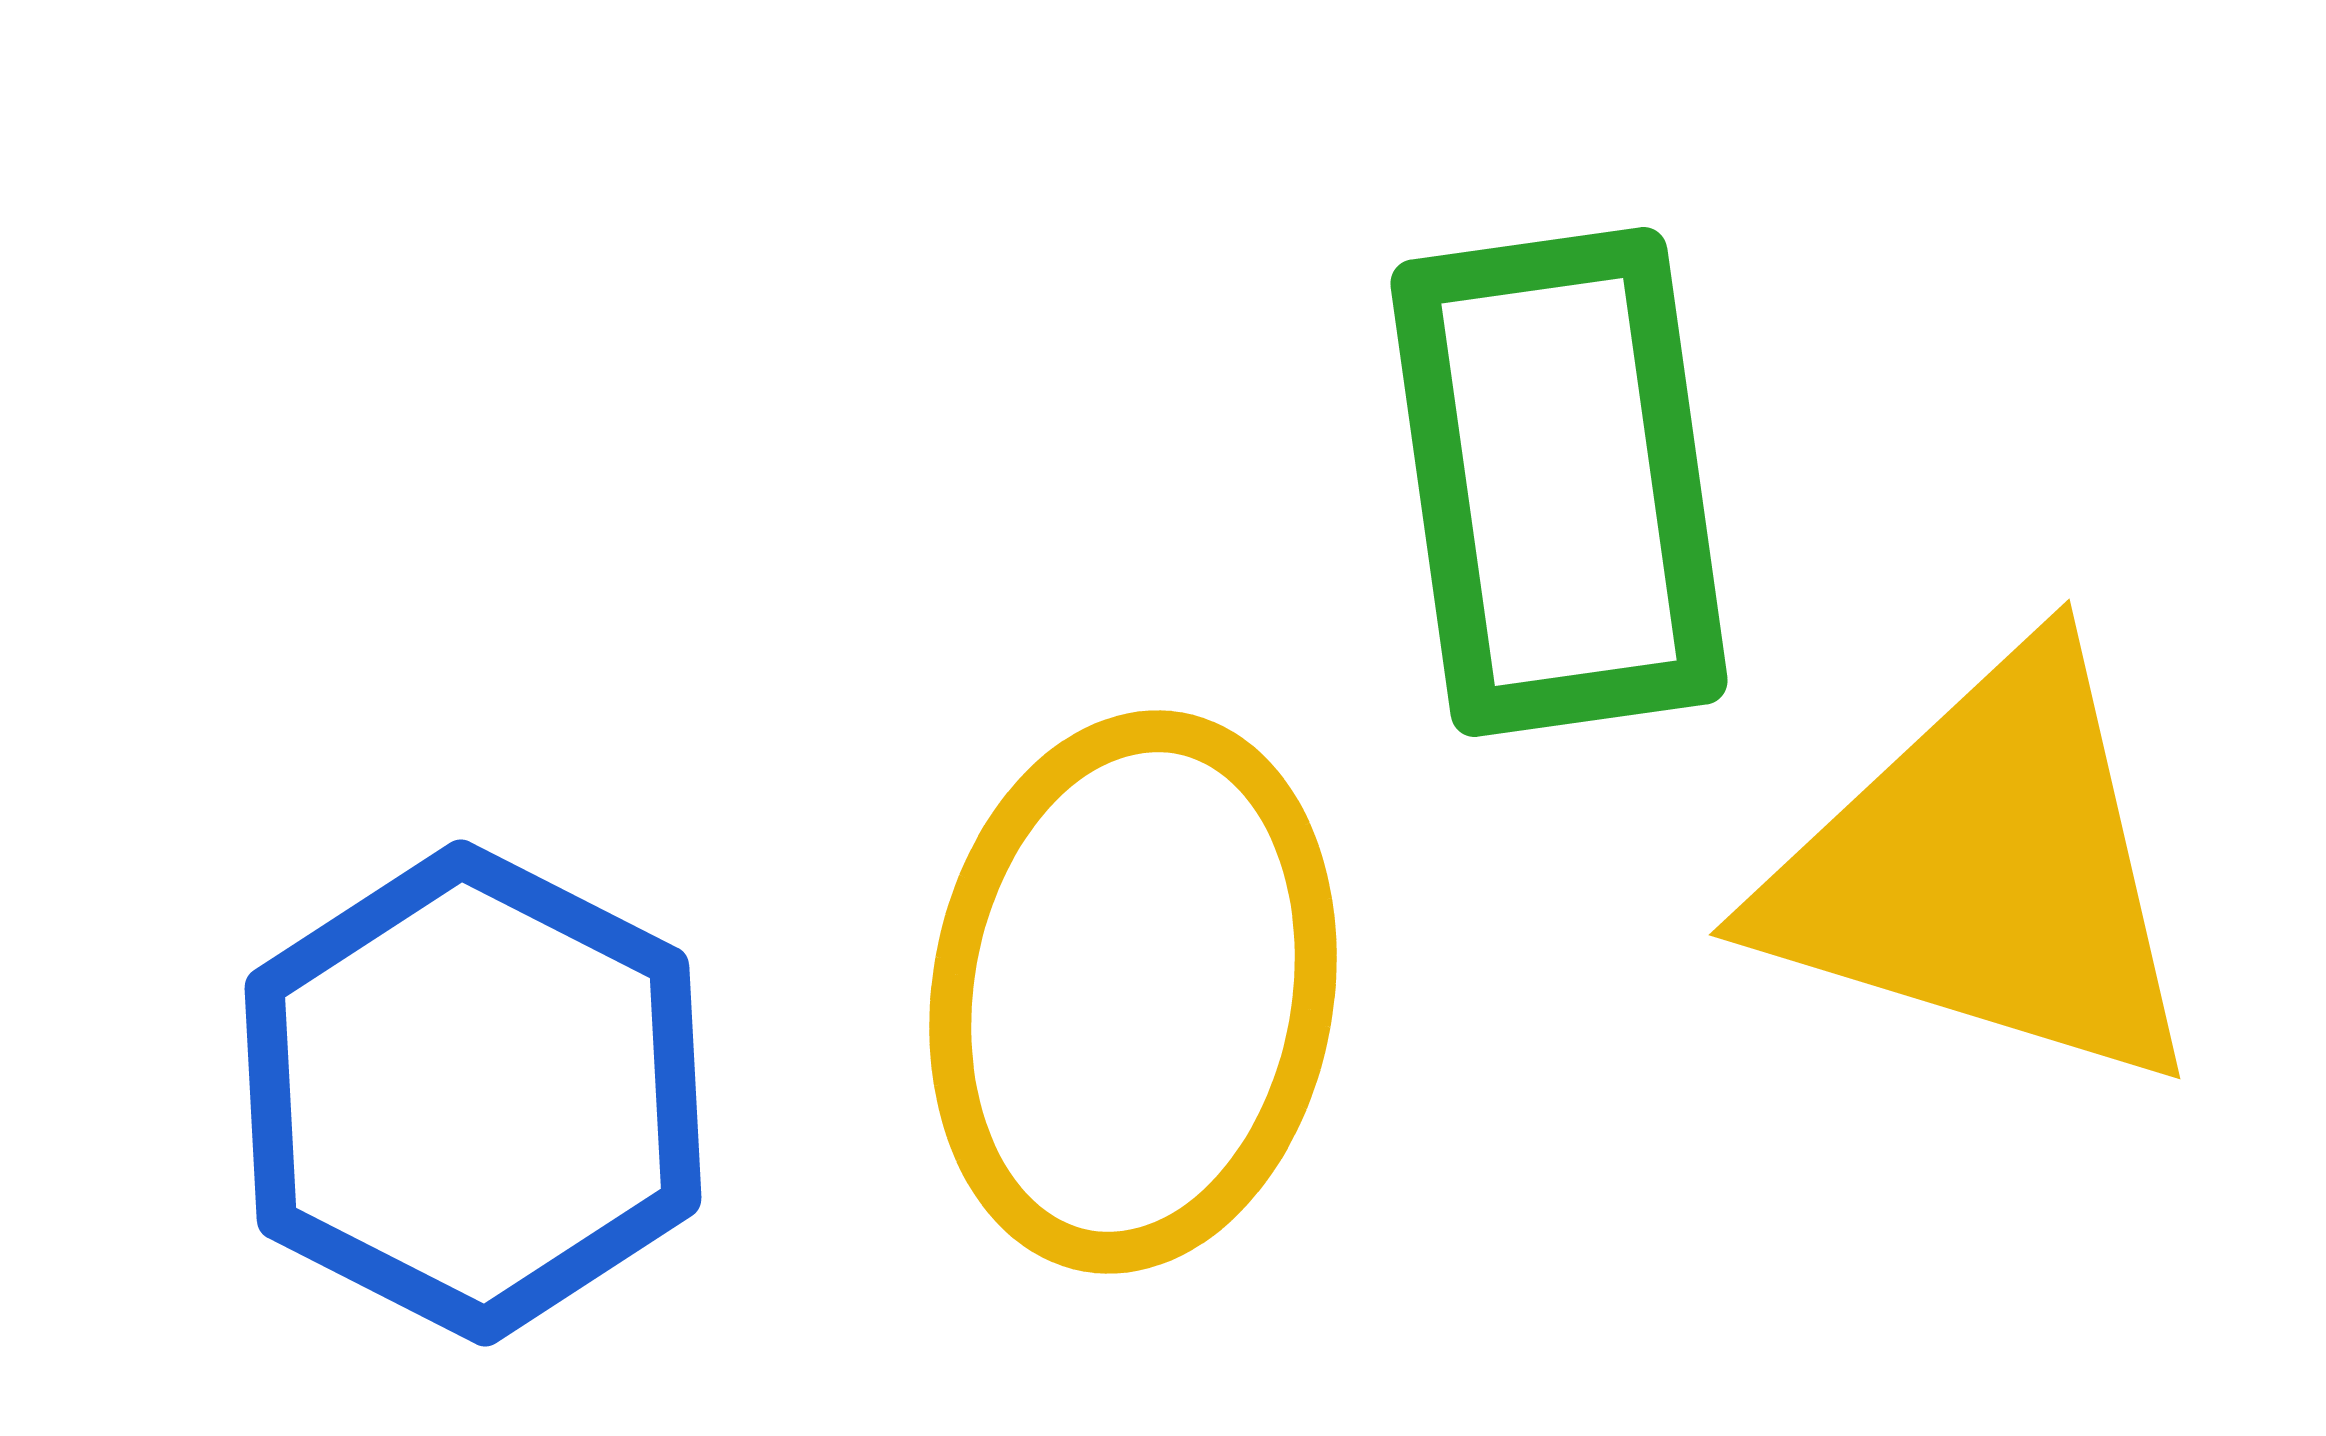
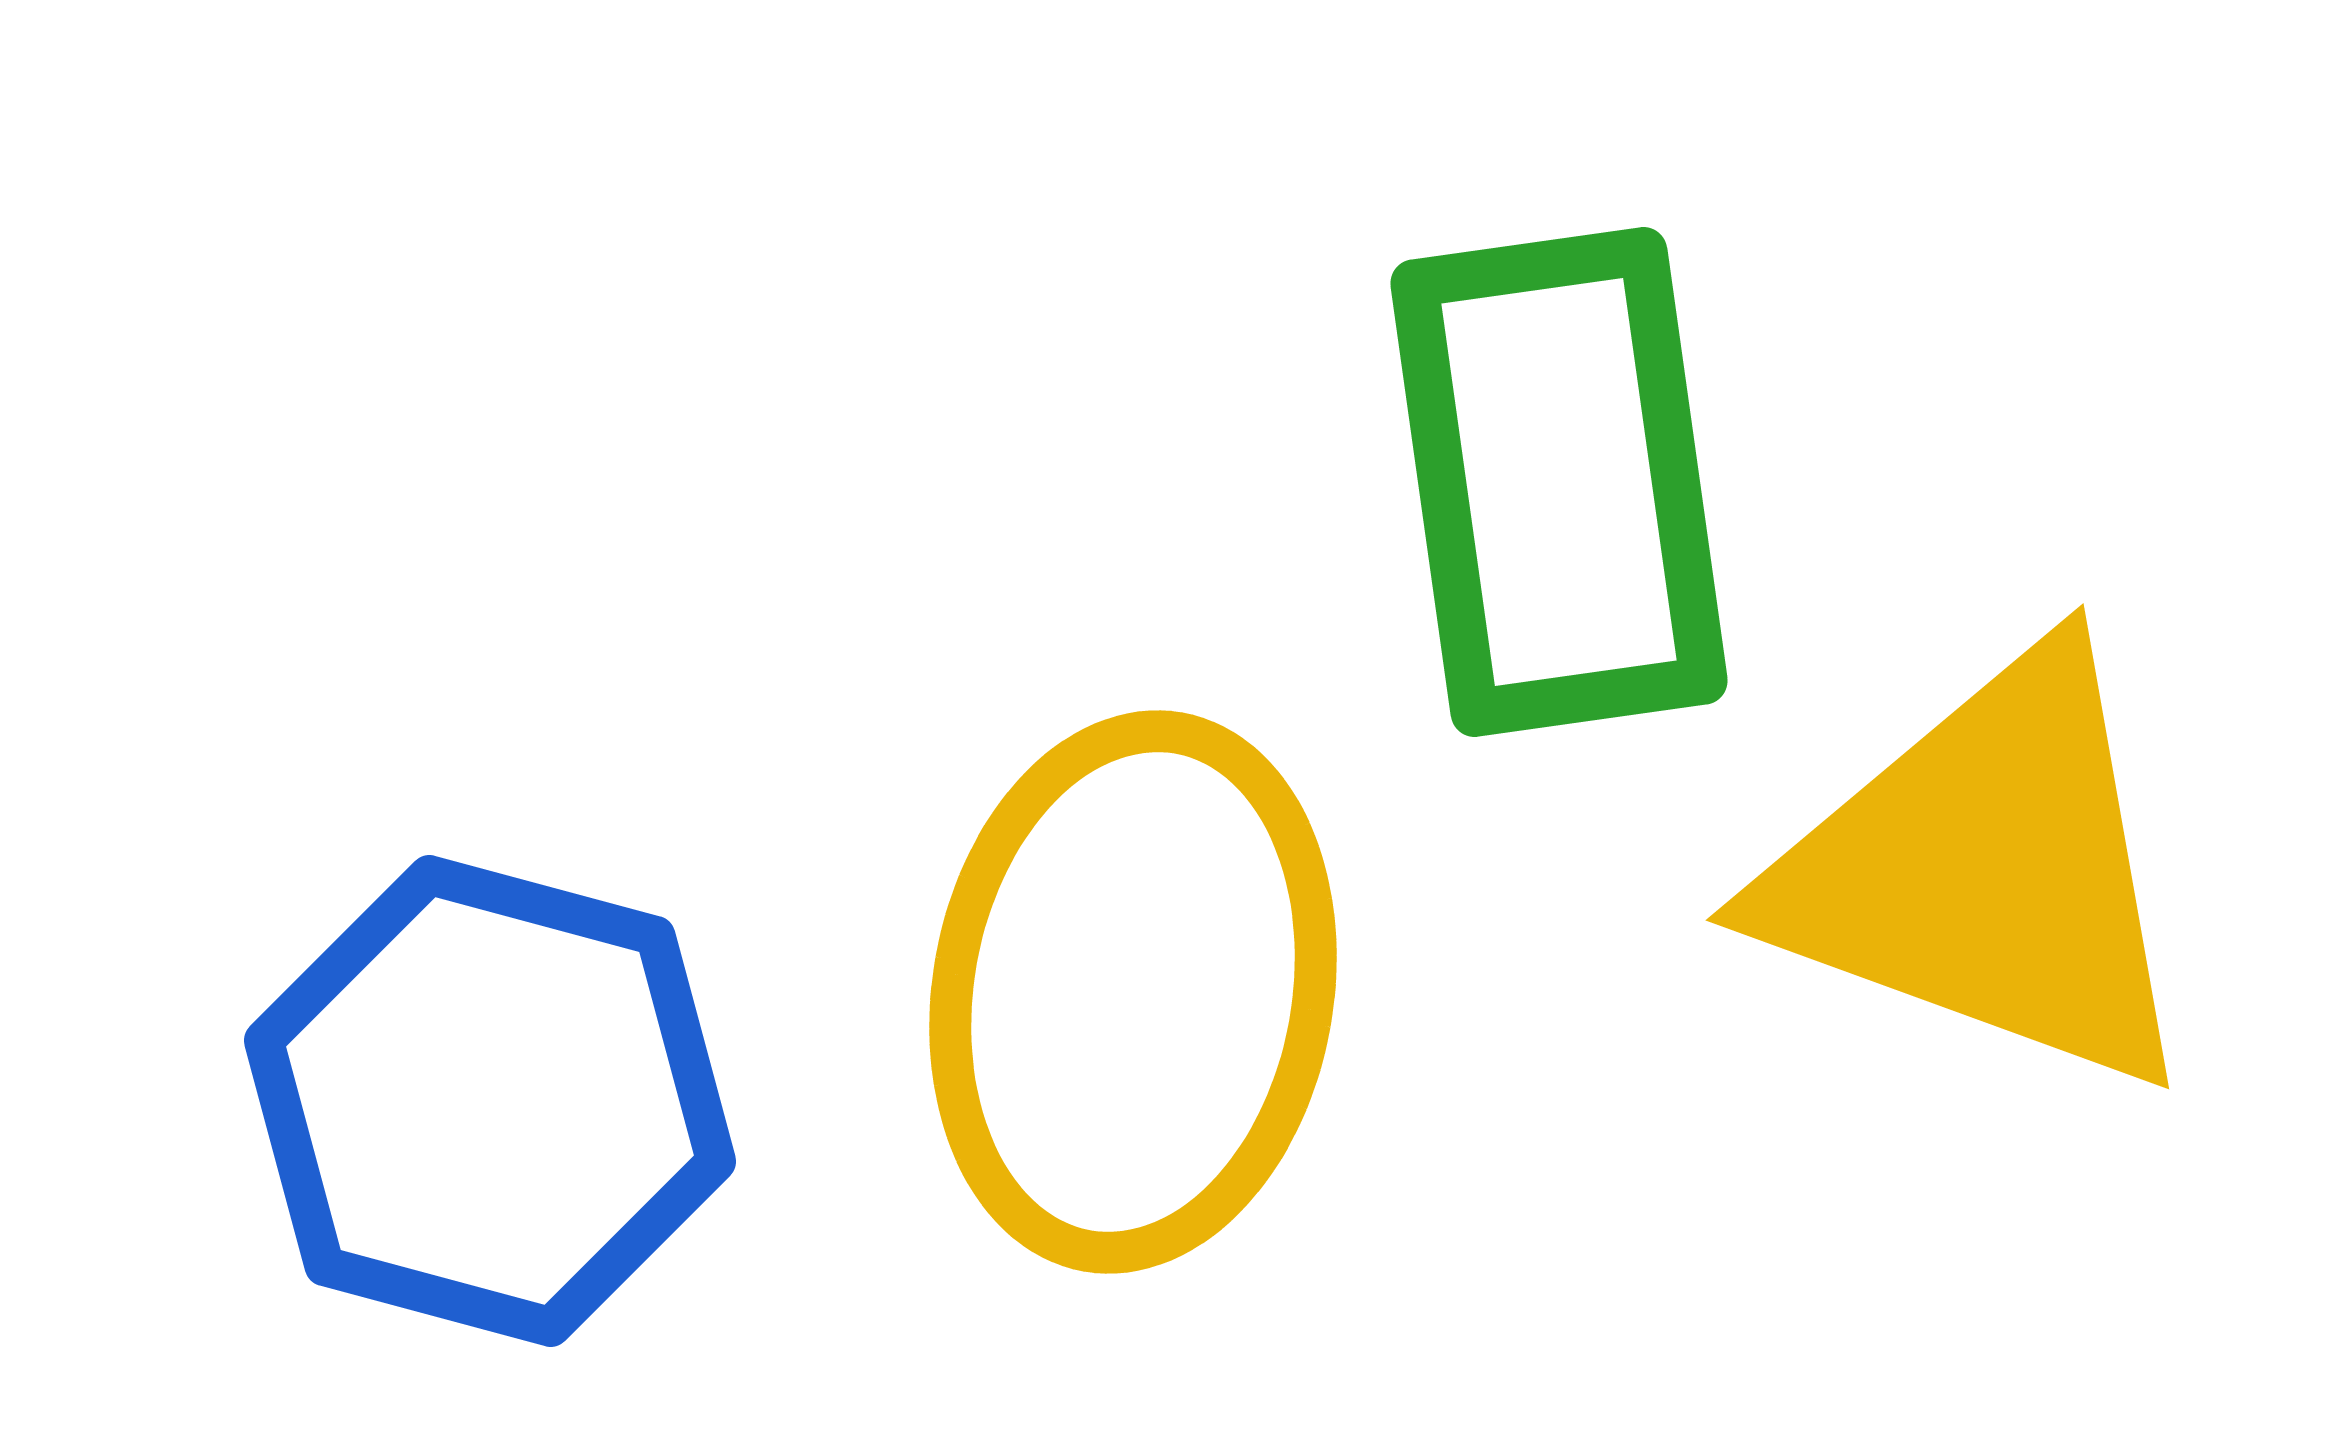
yellow triangle: rotated 3 degrees clockwise
blue hexagon: moved 17 px right, 8 px down; rotated 12 degrees counterclockwise
